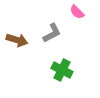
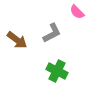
brown arrow: rotated 20 degrees clockwise
green cross: moved 5 px left, 1 px down
